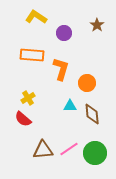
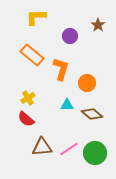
yellow L-shape: rotated 35 degrees counterclockwise
brown star: moved 1 px right
purple circle: moved 6 px right, 3 px down
orange rectangle: rotated 35 degrees clockwise
cyan triangle: moved 3 px left, 1 px up
brown diamond: rotated 45 degrees counterclockwise
red semicircle: moved 3 px right
brown triangle: moved 1 px left, 3 px up
